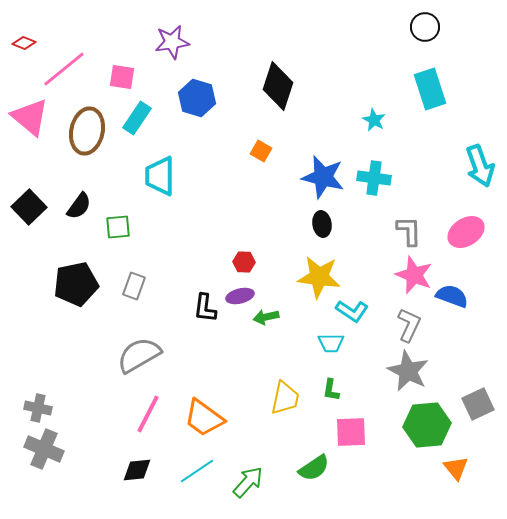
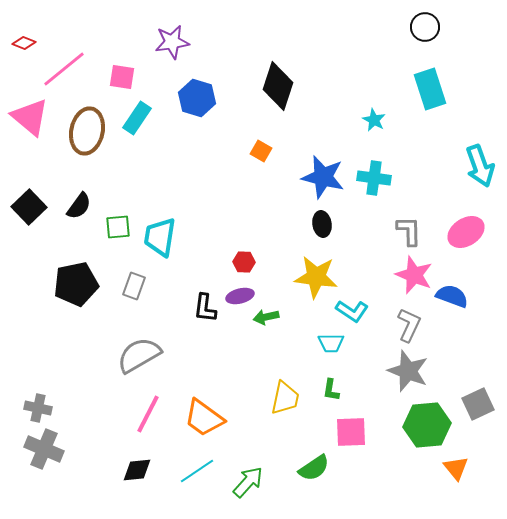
cyan trapezoid at (160, 176): moved 61 px down; rotated 9 degrees clockwise
yellow star at (319, 277): moved 3 px left
gray star at (408, 371): rotated 6 degrees counterclockwise
